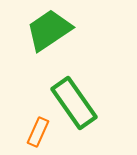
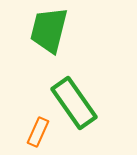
green trapezoid: rotated 42 degrees counterclockwise
